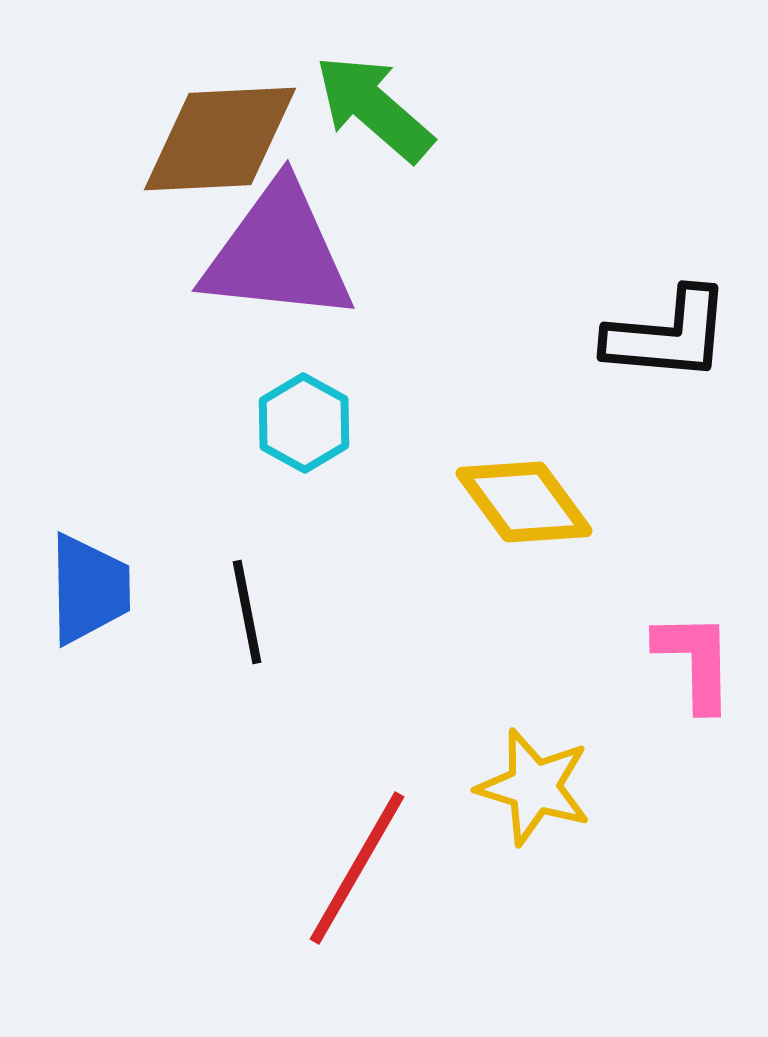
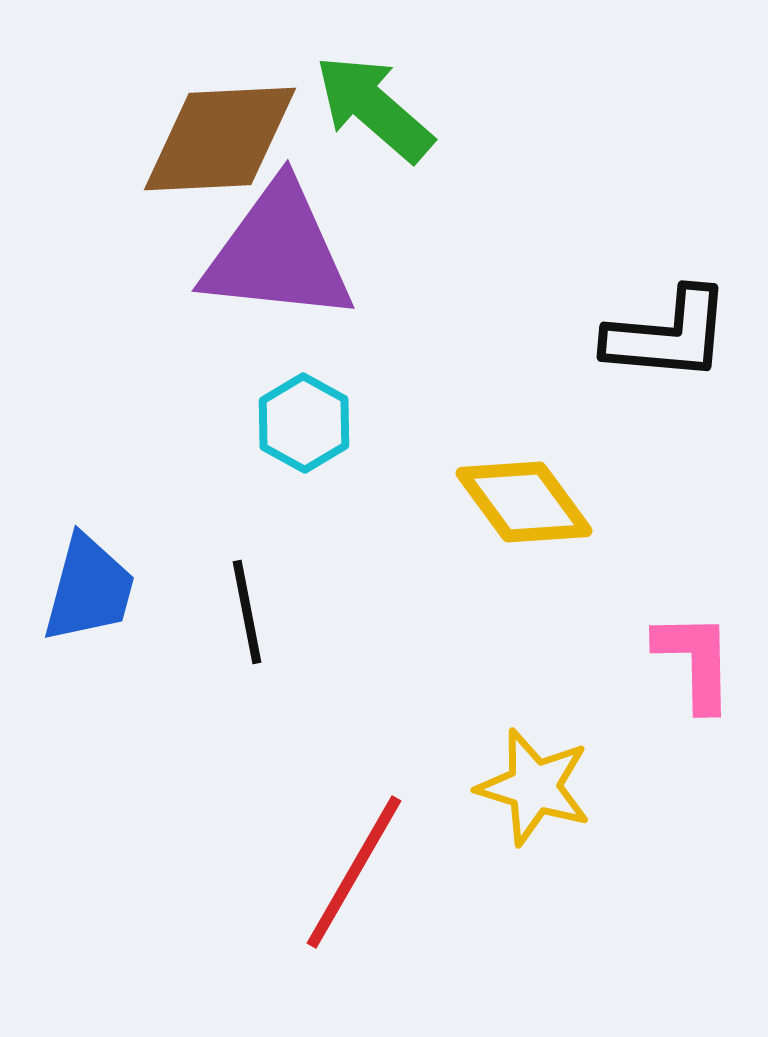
blue trapezoid: rotated 16 degrees clockwise
red line: moved 3 px left, 4 px down
